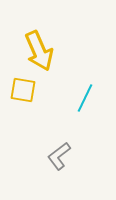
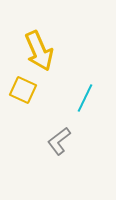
yellow square: rotated 16 degrees clockwise
gray L-shape: moved 15 px up
